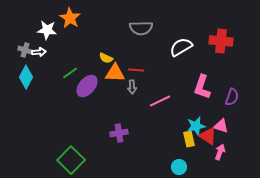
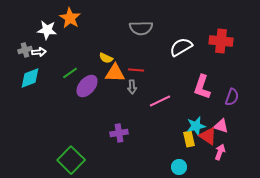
gray cross: rotated 32 degrees counterclockwise
cyan diamond: moved 4 px right, 1 px down; rotated 40 degrees clockwise
